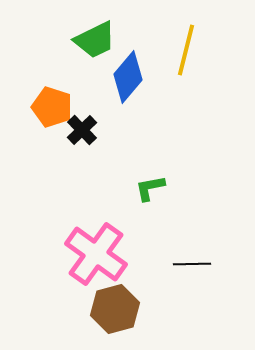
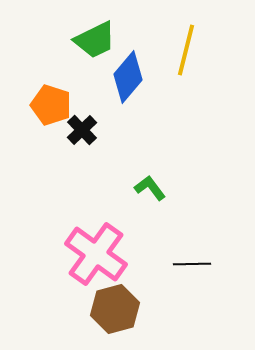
orange pentagon: moved 1 px left, 2 px up
green L-shape: rotated 64 degrees clockwise
